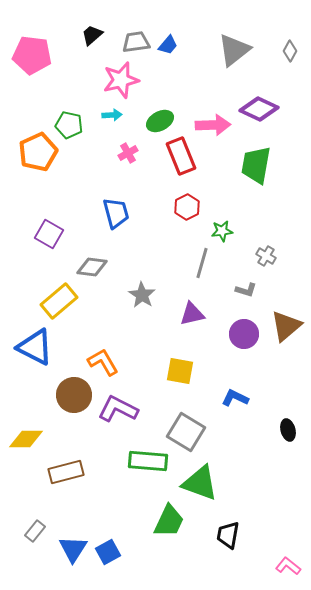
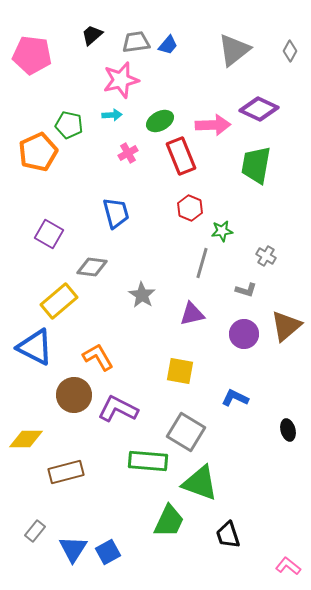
red hexagon at (187, 207): moved 3 px right, 1 px down; rotated 10 degrees counterclockwise
orange L-shape at (103, 362): moved 5 px left, 5 px up
black trapezoid at (228, 535): rotated 28 degrees counterclockwise
